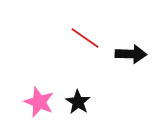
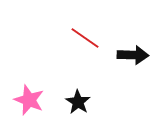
black arrow: moved 2 px right, 1 px down
pink star: moved 10 px left, 2 px up
